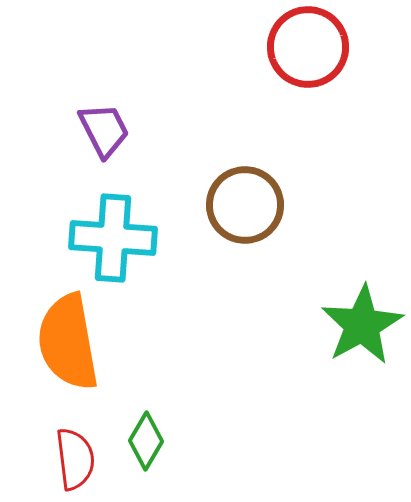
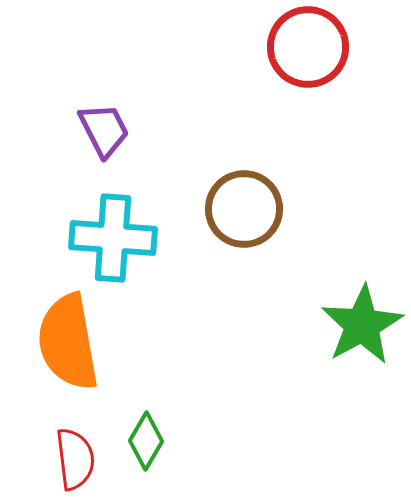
brown circle: moved 1 px left, 4 px down
